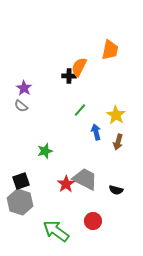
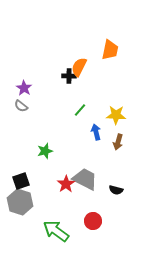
yellow star: rotated 30 degrees counterclockwise
